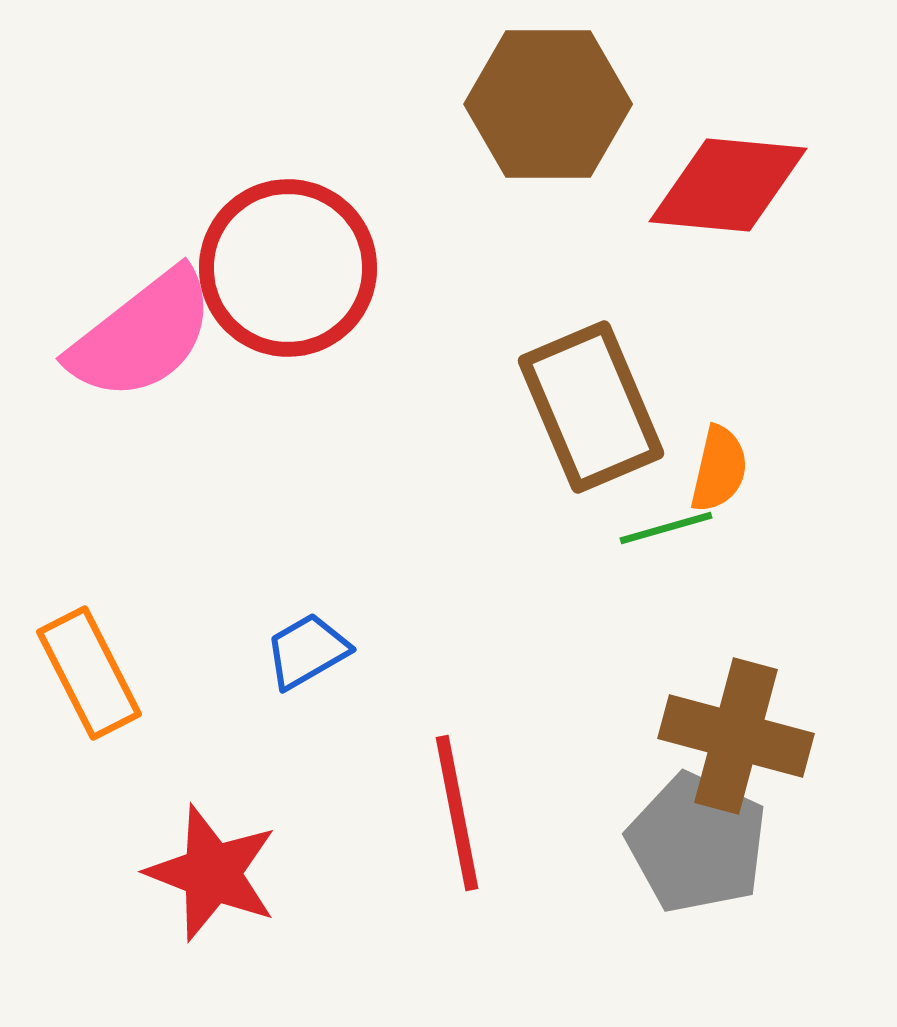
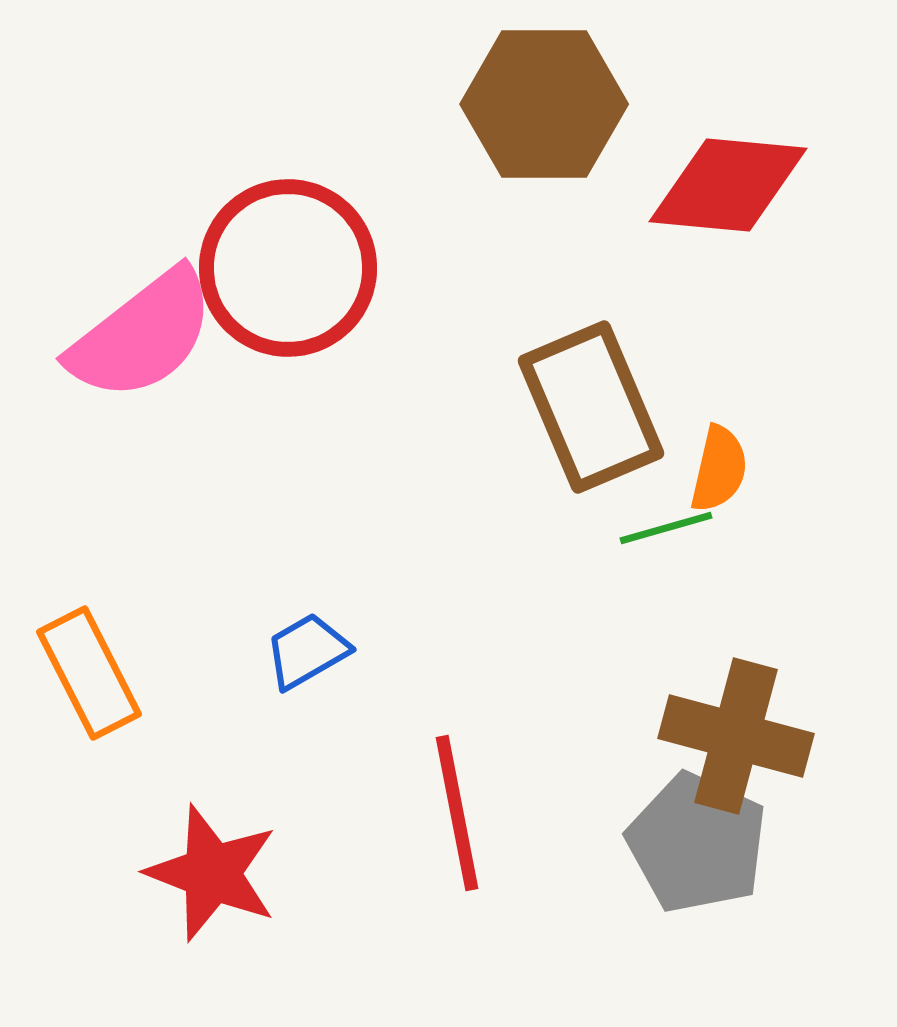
brown hexagon: moved 4 px left
